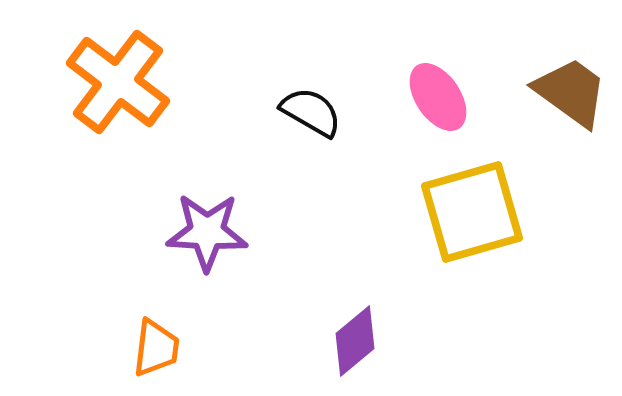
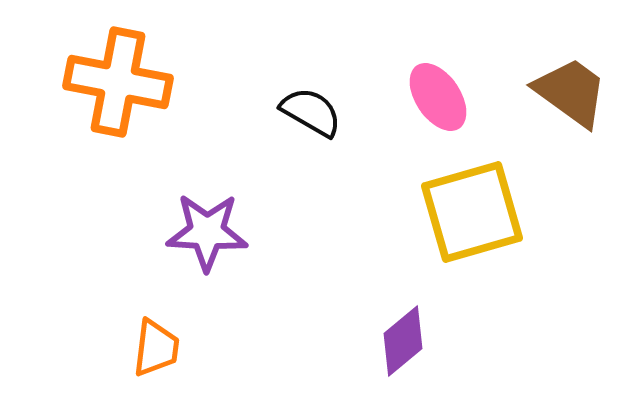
orange cross: rotated 26 degrees counterclockwise
purple diamond: moved 48 px right
